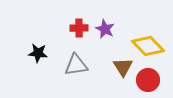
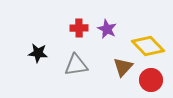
purple star: moved 2 px right
brown triangle: rotated 15 degrees clockwise
red circle: moved 3 px right
